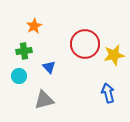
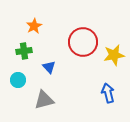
red circle: moved 2 px left, 2 px up
cyan circle: moved 1 px left, 4 px down
